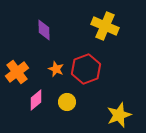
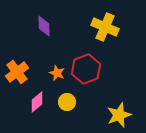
yellow cross: moved 1 px down
purple diamond: moved 4 px up
orange star: moved 1 px right, 4 px down
pink diamond: moved 1 px right, 2 px down
